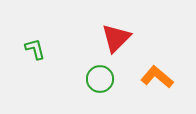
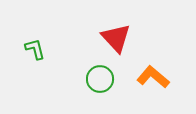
red triangle: rotated 28 degrees counterclockwise
orange L-shape: moved 4 px left
